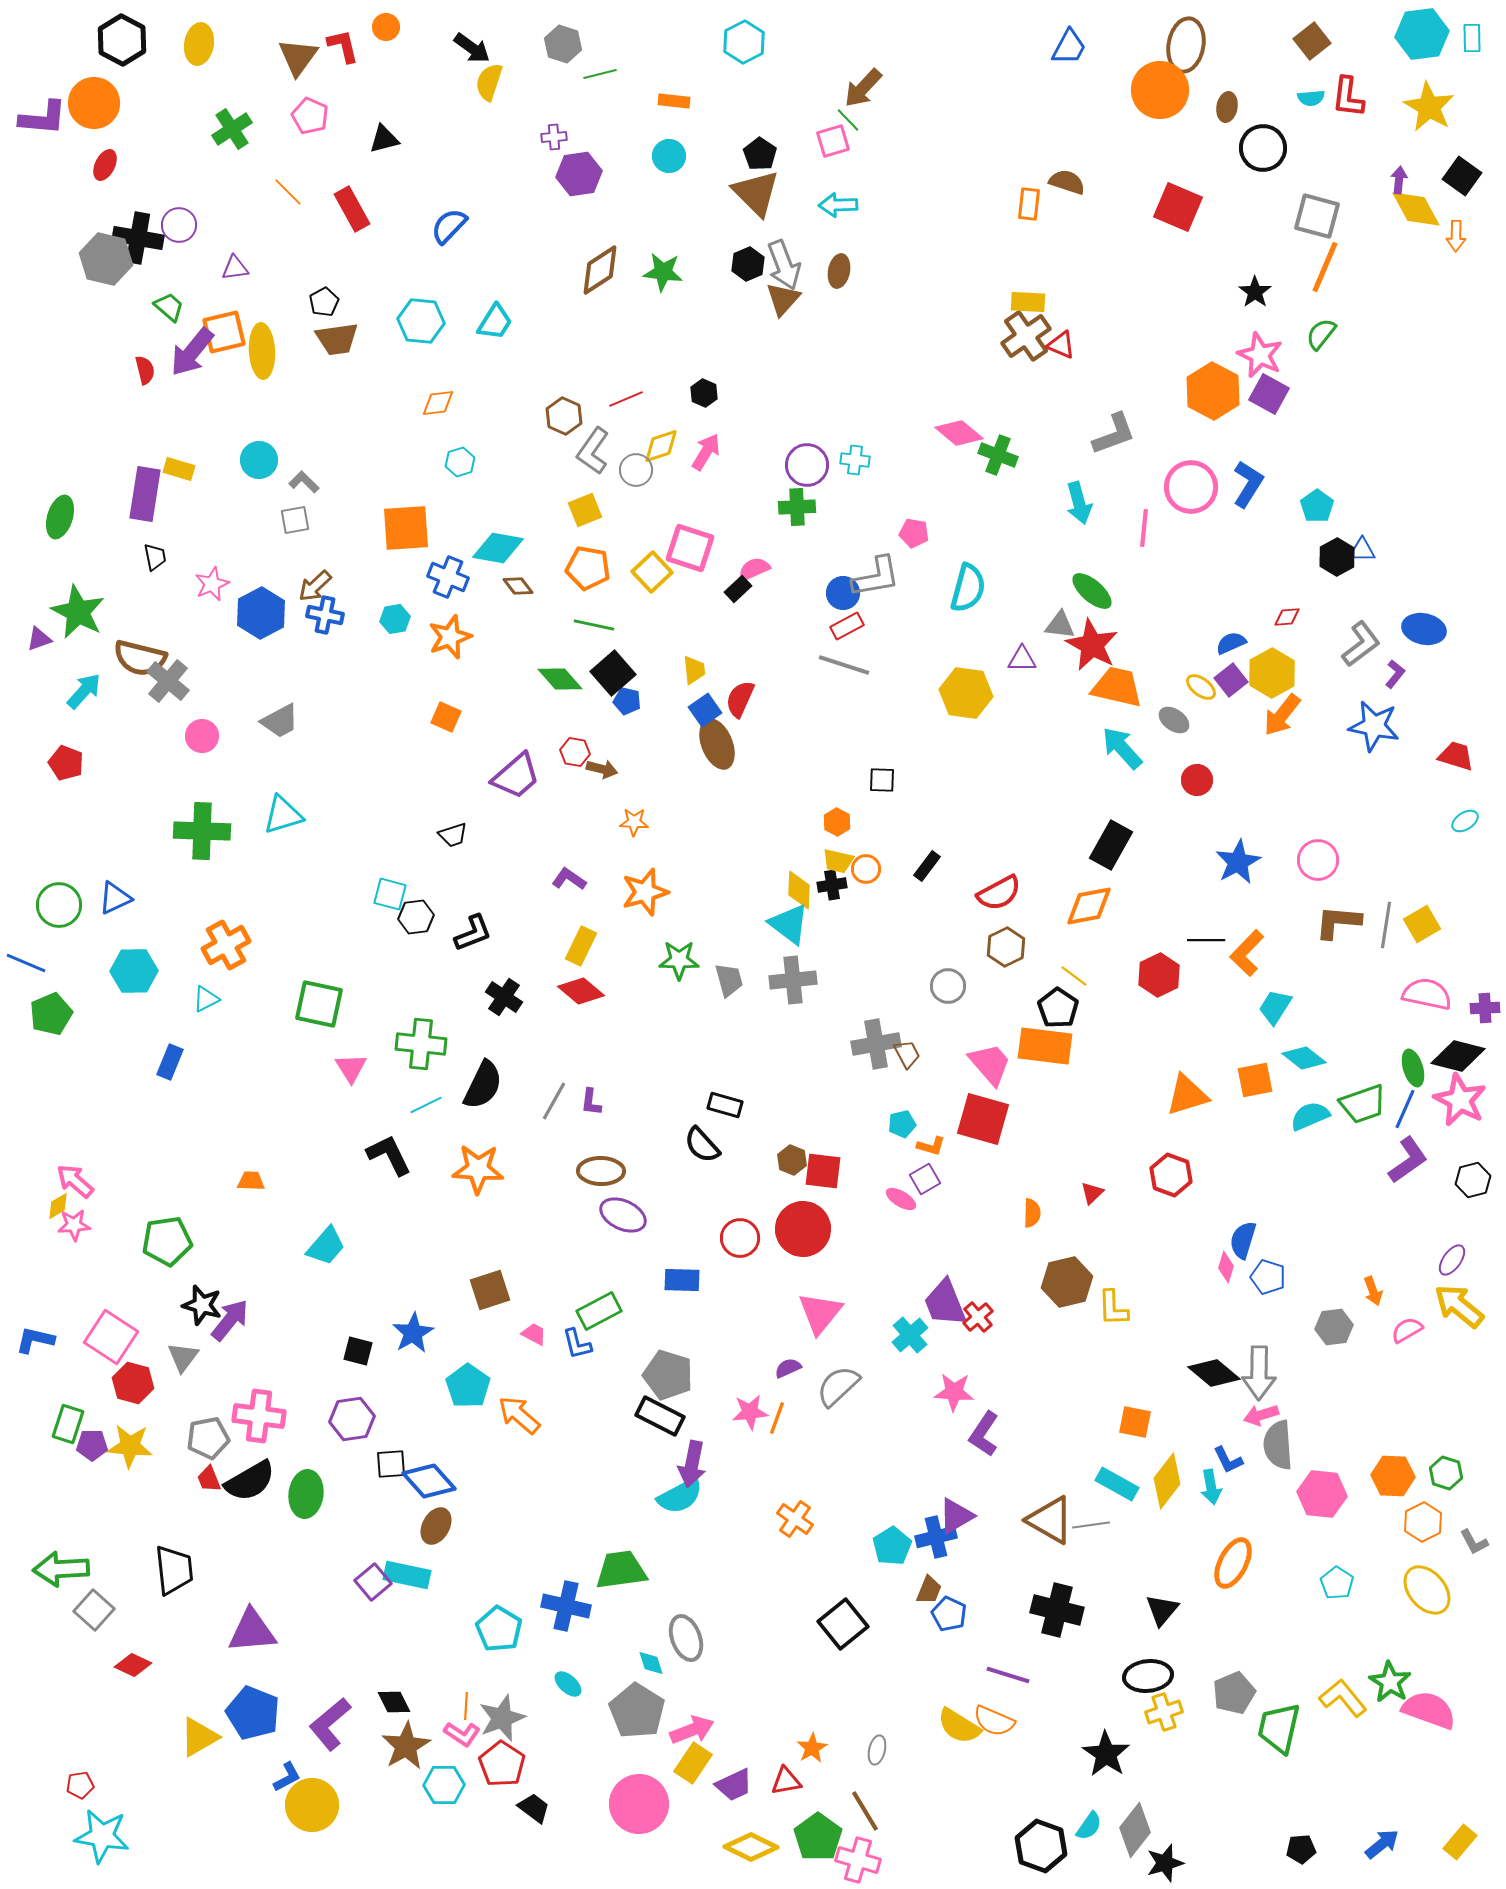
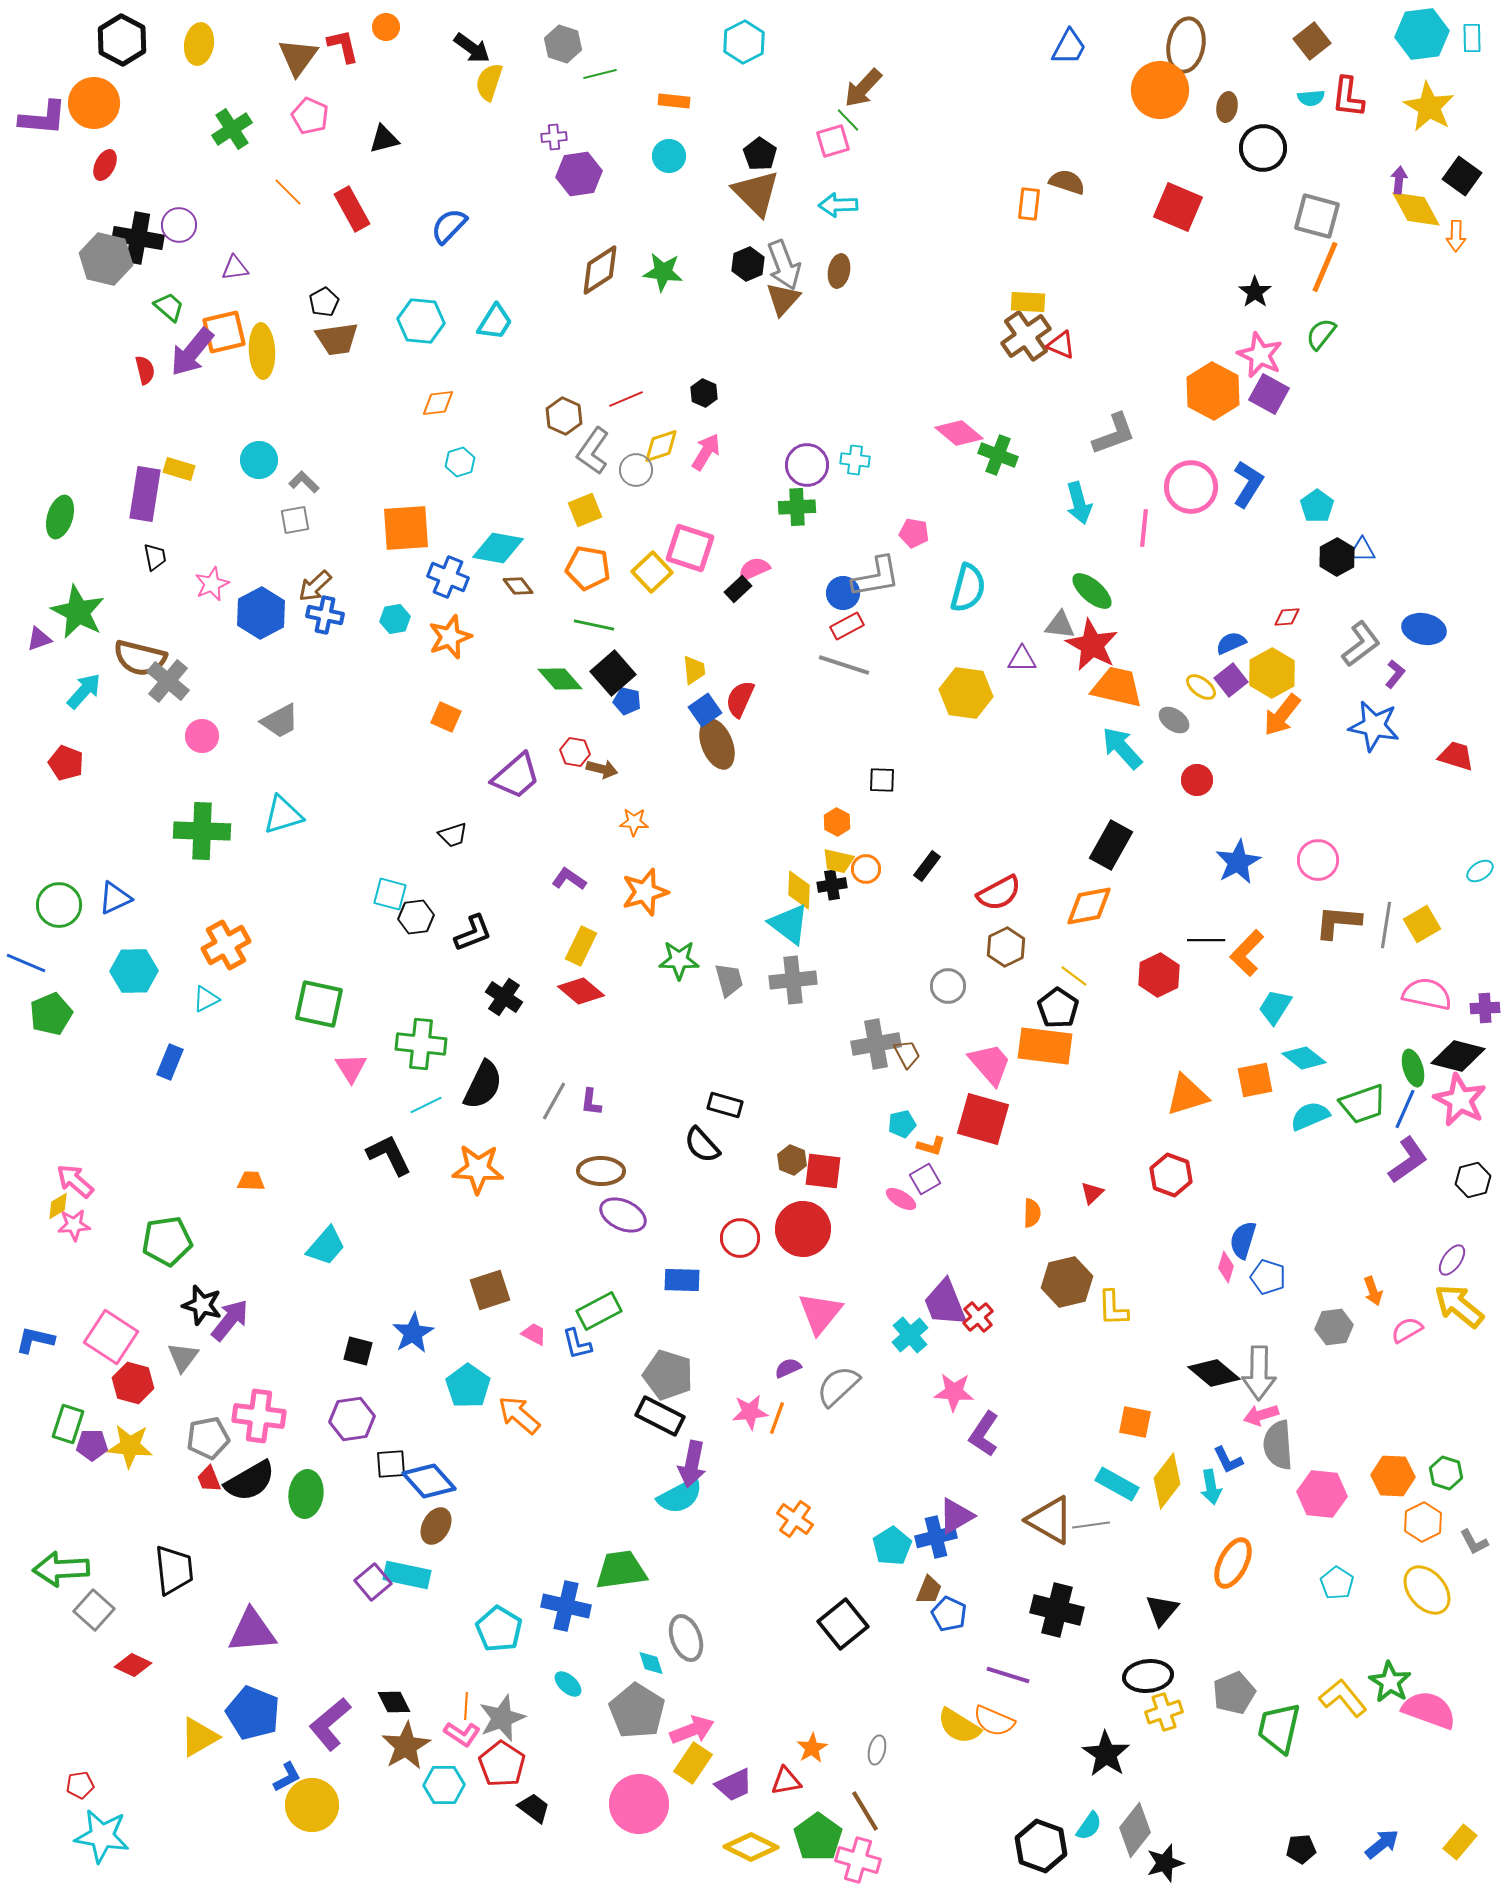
cyan ellipse at (1465, 821): moved 15 px right, 50 px down
